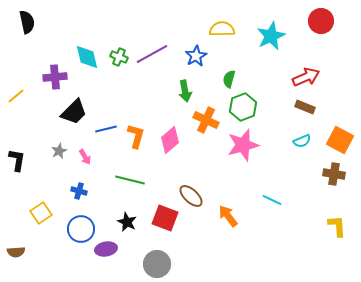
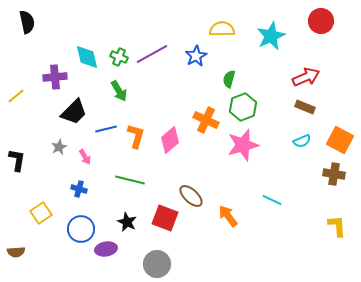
green arrow: moved 66 px left; rotated 20 degrees counterclockwise
gray star: moved 4 px up
blue cross: moved 2 px up
